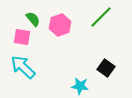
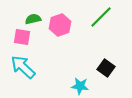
green semicircle: rotated 63 degrees counterclockwise
